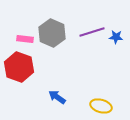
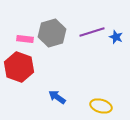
gray hexagon: rotated 20 degrees clockwise
blue star: rotated 16 degrees clockwise
